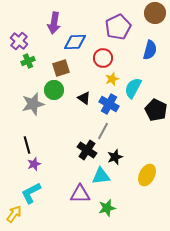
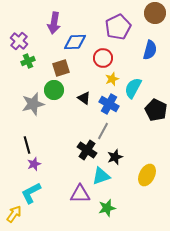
cyan triangle: rotated 12 degrees counterclockwise
